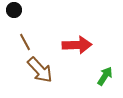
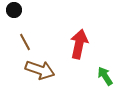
red arrow: moved 2 px right, 1 px up; rotated 76 degrees counterclockwise
brown arrow: rotated 28 degrees counterclockwise
green arrow: rotated 66 degrees counterclockwise
